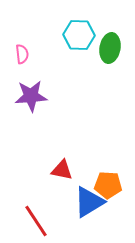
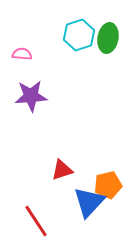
cyan hexagon: rotated 20 degrees counterclockwise
green ellipse: moved 2 px left, 10 px up
pink semicircle: rotated 78 degrees counterclockwise
red triangle: rotated 30 degrees counterclockwise
orange pentagon: rotated 16 degrees counterclockwise
blue triangle: rotated 16 degrees counterclockwise
